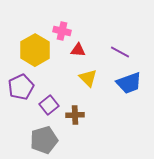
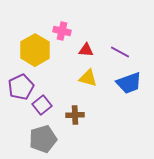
red triangle: moved 8 px right
yellow triangle: rotated 30 degrees counterclockwise
purple square: moved 7 px left
gray pentagon: moved 1 px left, 1 px up
